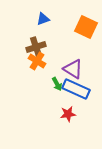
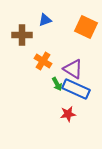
blue triangle: moved 2 px right, 1 px down
brown cross: moved 14 px left, 12 px up; rotated 18 degrees clockwise
orange cross: moved 6 px right
